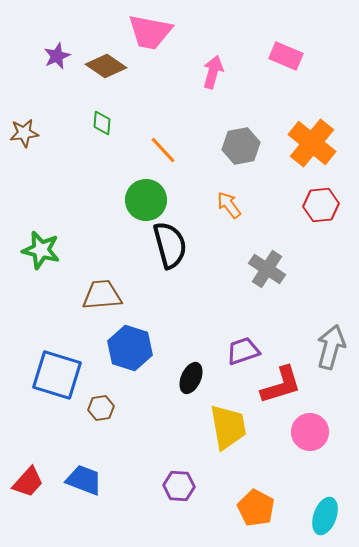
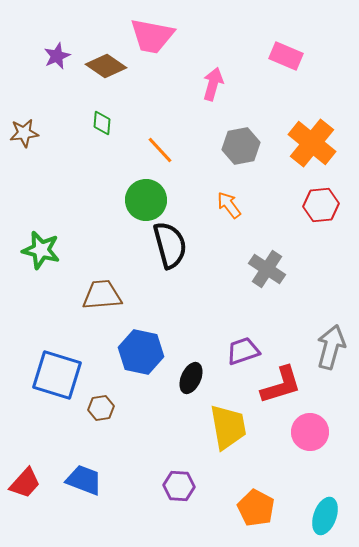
pink trapezoid: moved 2 px right, 4 px down
pink arrow: moved 12 px down
orange line: moved 3 px left
blue hexagon: moved 11 px right, 4 px down; rotated 6 degrees counterclockwise
red trapezoid: moved 3 px left, 1 px down
